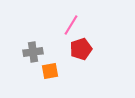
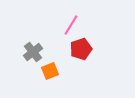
gray cross: rotated 30 degrees counterclockwise
orange square: rotated 12 degrees counterclockwise
